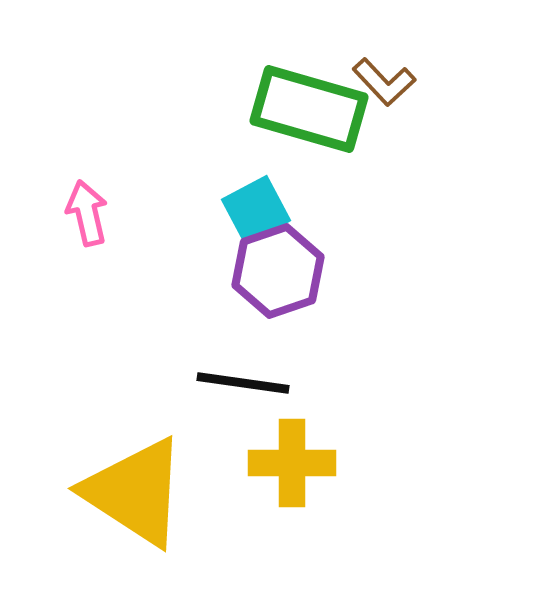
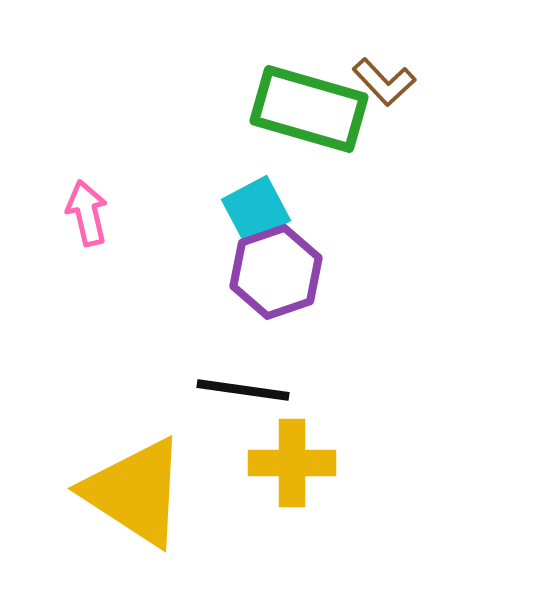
purple hexagon: moved 2 px left, 1 px down
black line: moved 7 px down
